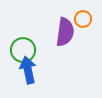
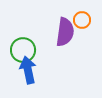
orange circle: moved 1 px left, 1 px down
